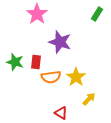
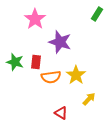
pink star: moved 2 px left, 5 px down
yellow star: moved 2 px up
